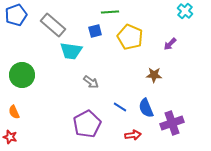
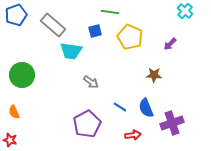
green line: rotated 12 degrees clockwise
red star: moved 3 px down
